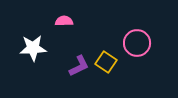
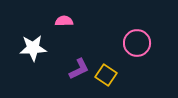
yellow square: moved 13 px down
purple L-shape: moved 3 px down
